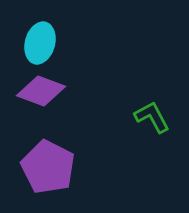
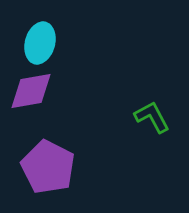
purple diamond: moved 10 px left; rotated 30 degrees counterclockwise
